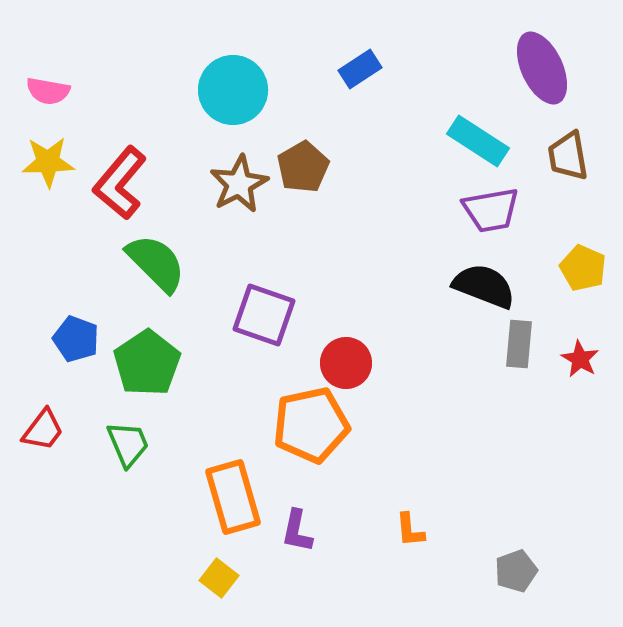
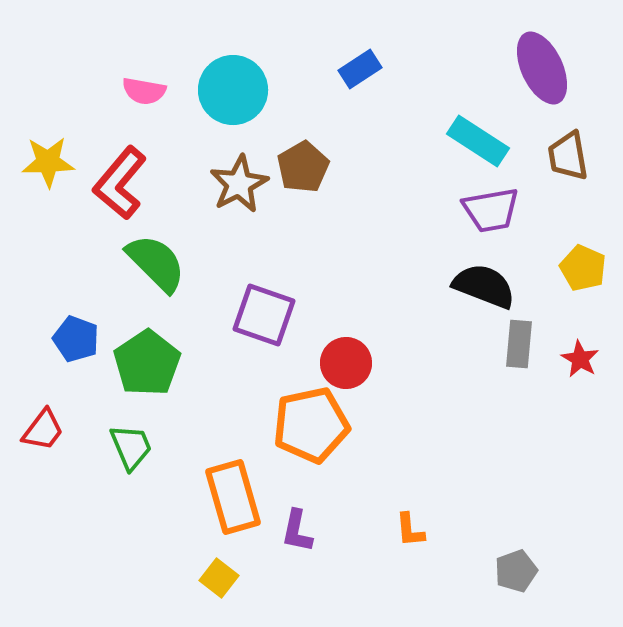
pink semicircle: moved 96 px right
green trapezoid: moved 3 px right, 3 px down
